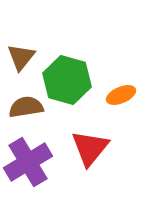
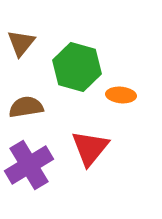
brown triangle: moved 14 px up
green hexagon: moved 10 px right, 13 px up
orange ellipse: rotated 28 degrees clockwise
purple cross: moved 1 px right, 3 px down
